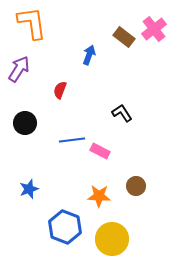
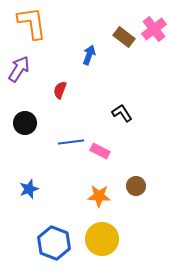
blue line: moved 1 px left, 2 px down
blue hexagon: moved 11 px left, 16 px down
yellow circle: moved 10 px left
